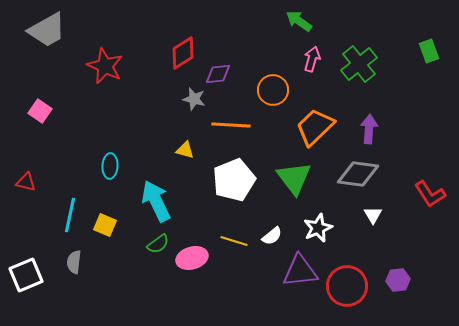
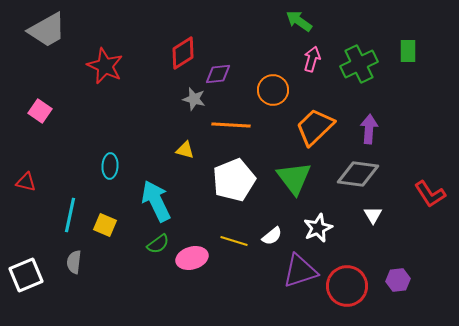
green rectangle: moved 21 px left; rotated 20 degrees clockwise
green cross: rotated 12 degrees clockwise
purple triangle: rotated 12 degrees counterclockwise
